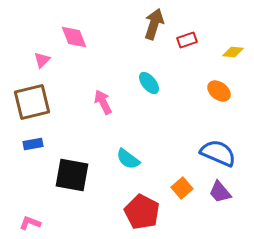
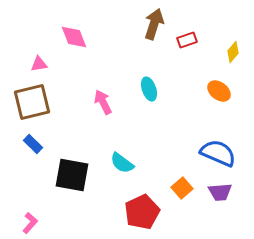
yellow diamond: rotated 55 degrees counterclockwise
pink triangle: moved 3 px left, 4 px down; rotated 36 degrees clockwise
cyan ellipse: moved 6 px down; rotated 20 degrees clockwise
blue rectangle: rotated 54 degrees clockwise
cyan semicircle: moved 6 px left, 4 px down
purple trapezoid: rotated 55 degrees counterclockwise
red pentagon: rotated 20 degrees clockwise
pink L-shape: rotated 110 degrees clockwise
